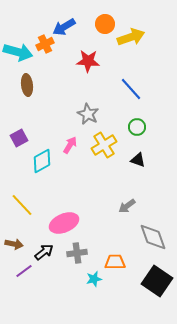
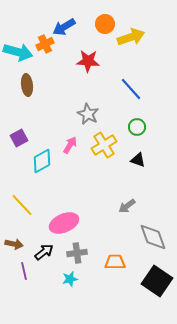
purple line: rotated 66 degrees counterclockwise
cyan star: moved 24 px left
